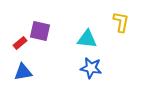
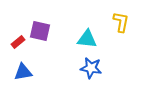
red rectangle: moved 2 px left, 1 px up
